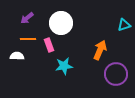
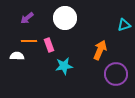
white circle: moved 4 px right, 5 px up
orange line: moved 1 px right, 2 px down
